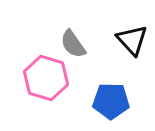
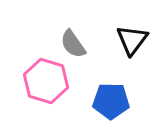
black triangle: rotated 20 degrees clockwise
pink hexagon: moved 3 px down
